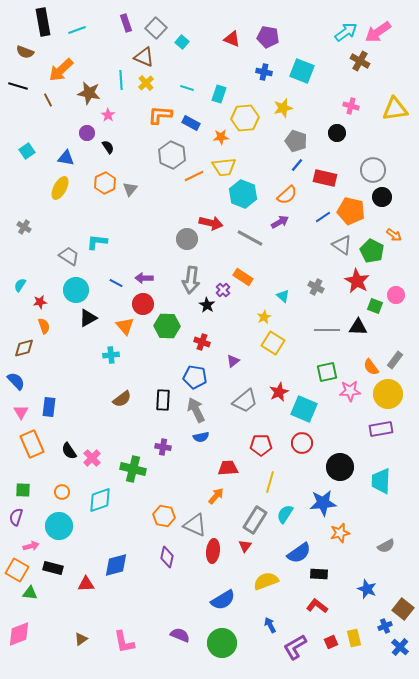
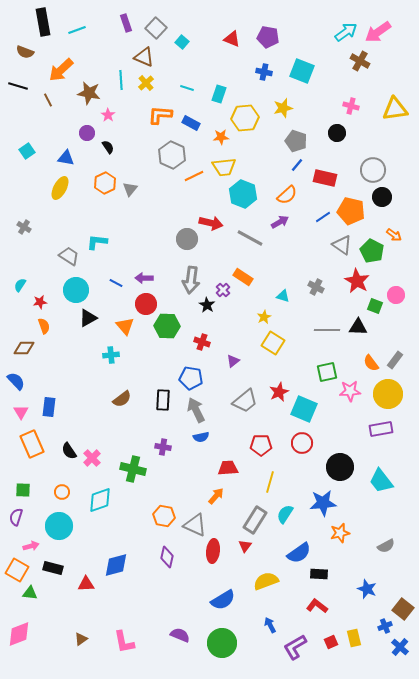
cyan triangle at (283, 296): rotated 24 degrees counterclockwise
red circle at (143, 304): moved 3 px right
brown diamond at (24, 348): rotated 15 degrees clockwise
orange semicircle at (371, 367): moved 4 px up
blue pentagon at (195, 377): moved 4 px left, 1 px down
cyan trapezoid at (381, 481): rotated 40 degrees counterclockwise
